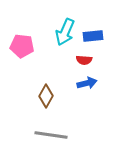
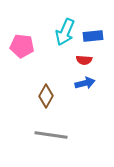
blue arrow: moved 2 px left
